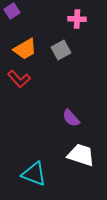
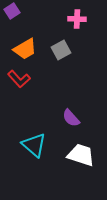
cyan triangle: moved 29 px up; rotated 20 degrees clockwise
